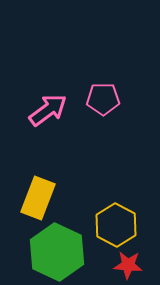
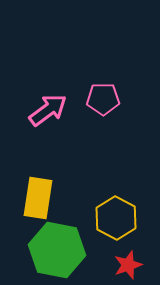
yellow rectangle: rotated 12 degrees counterclockwise
yellow hexagon: moved 7 px up
green hexagon: moved 2 px up; rotated 14 degrees counterclockwise
red star: rotated 24 degrees counterclockwise
